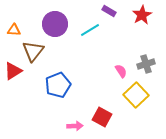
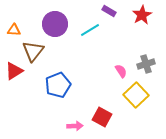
red triangle: moved 1 px right
